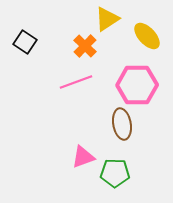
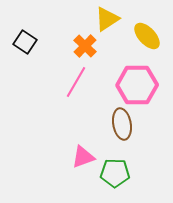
pink line: rotated 40 degrees counterclockwise
